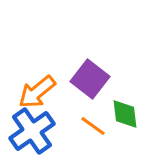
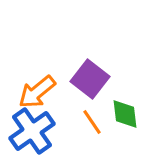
orange line: moved 1 px left, 4 px up; rotated 20 degrees clockwise
